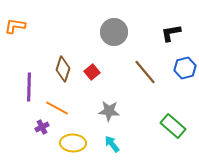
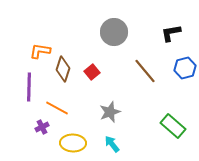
orange L-shape: moved 25 px right, 25 px down
brown line: moved 1 px up
gray star: moved 1 px right, 1 px down; rotated 25 degrees counterclockwise
